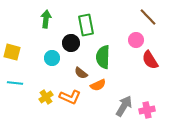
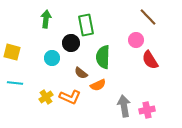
gray arrow: rotated 40 degrees counterclockwise
